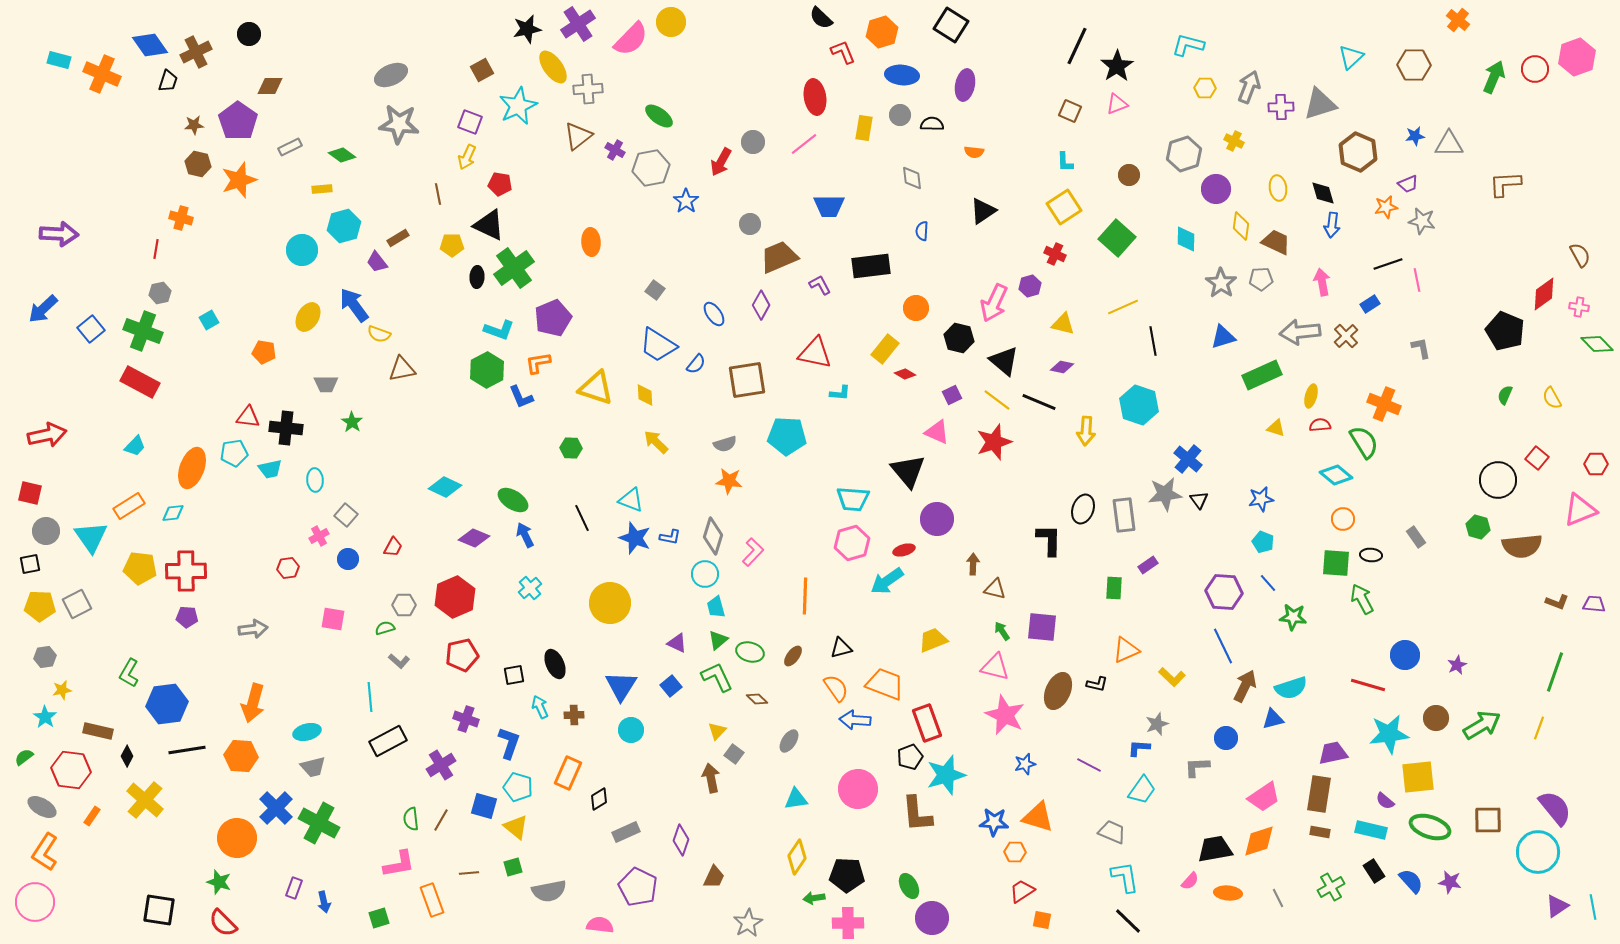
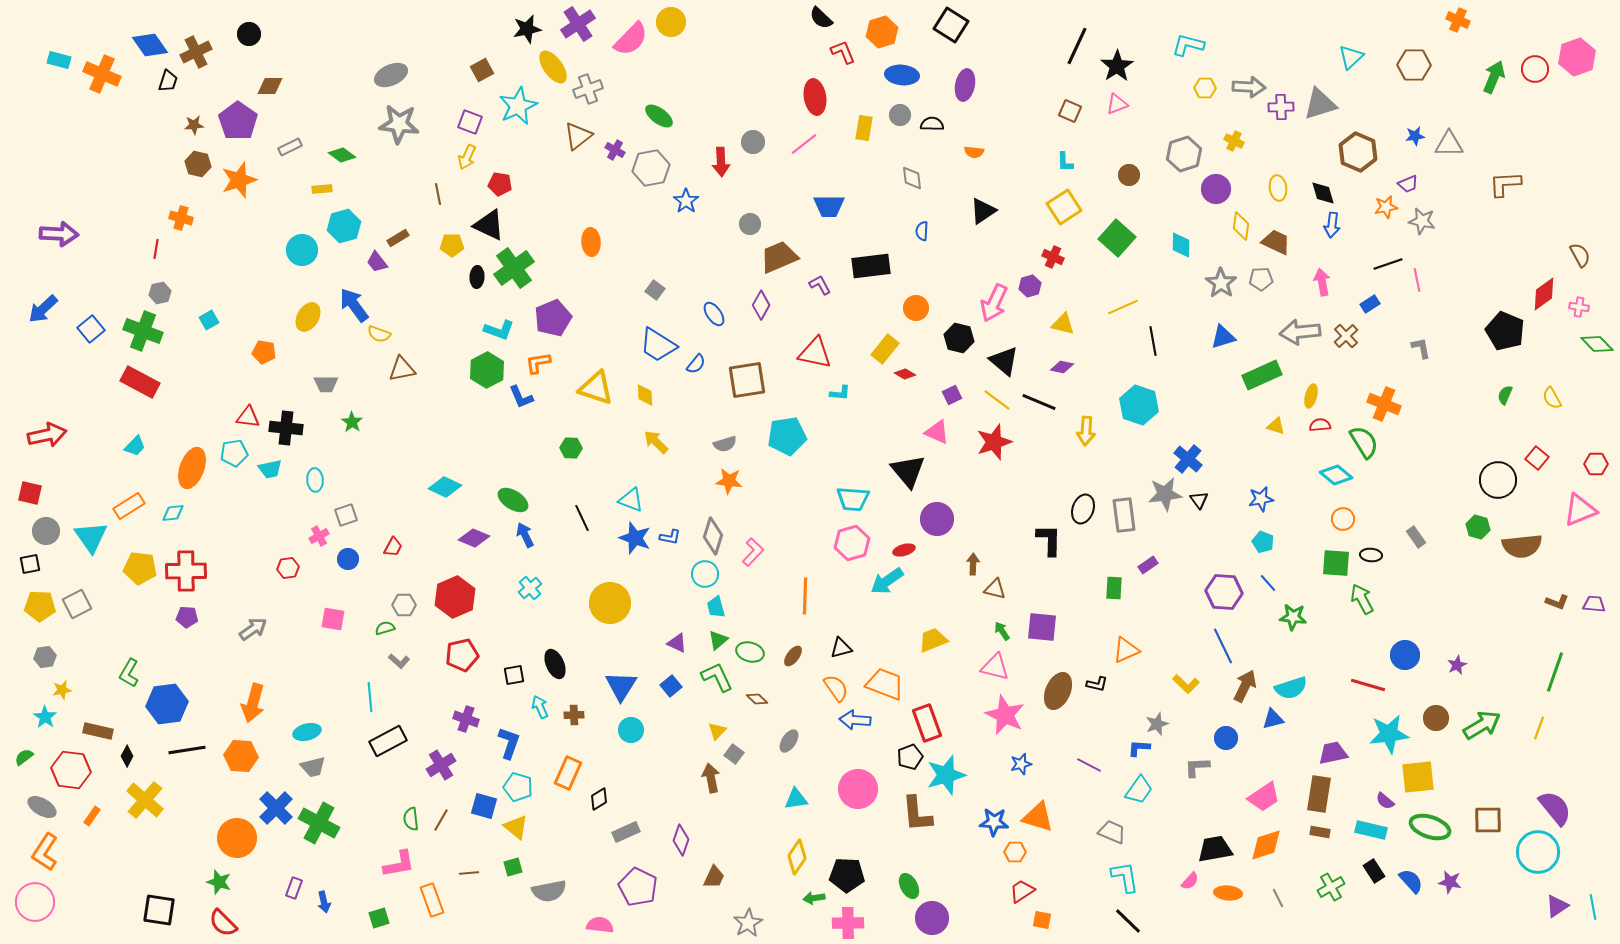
orange cross at (1458, 20): rotated 15 degrees counterclockwise
gray arrow at (1249, 87): rotated 72 degrees clockwise
gray cross at (588, 89): rotated 16 degrees counterclockwise
red arrow at (721, 162): rotated 32 degrees counterclockwise
cyan diamond at (1186, 239): moved 5 px left, 6 px down
red cross at (1055, 254): moved 2 px left, 3 px down
yellow triangle at (1276, 428): moved 2 px up
cyan pentagon at (787, 436): rotated 12 degrees counterclockwise
gray square at (346, 515): rotated 30 degrees clockwise
gray arrow at (253, 629): rotated 28 degrees counterclockwise
yellow L-shape at (1172, 677): moved 14 px right, 7 px down
blue star at (1025, 764): moved 4 px left
cyan trapezoid at (1142, 790): moved 3 px left
orange diamond at (1259, 841): moved 7 px right, 4 px down
